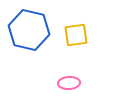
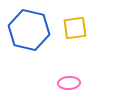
yellow square: moved 1 px left, 7 px up
